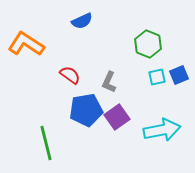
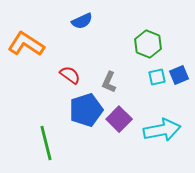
blue pentagon: rotated 8 degrees counterclockwise
purple square: moved 2 px right, 2 px down; rotated 10 degrees counterclockwise
